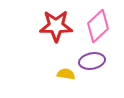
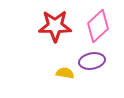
red star: moved 1 px left
yellow semicircle: moved 1 px left, 1 px up
